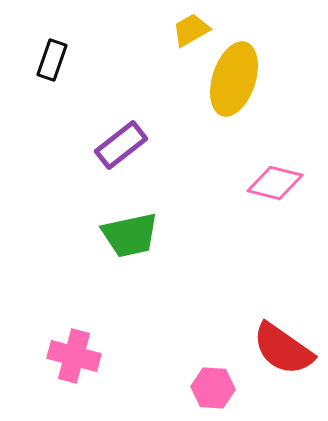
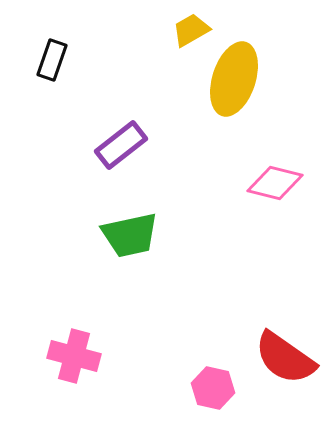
red semicircle: moved 2 px right, 9 px down
pink hexagon: rotated 9 degrees clockwise
